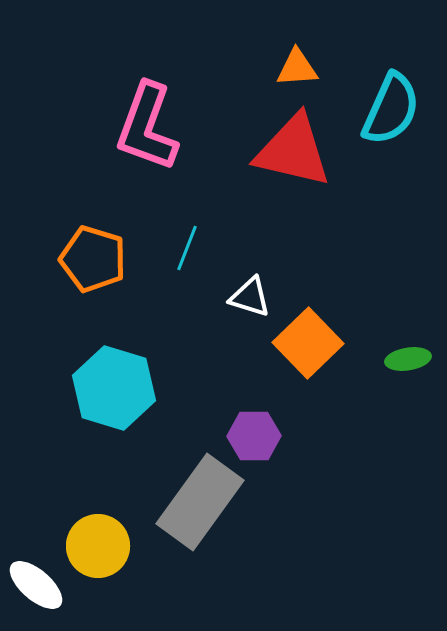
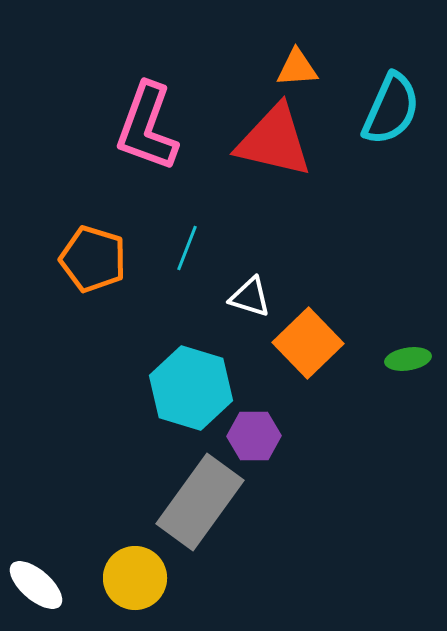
red triangle: moved 19 px left, 10 px up
cyan hexagon: moved 77 px right
yellow circle: moved 37 px right, 32 px down
